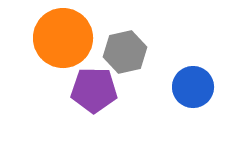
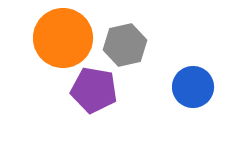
gray hexagon: moved 7 px up
purple pentagon: rotated 9 degrees clockwise
